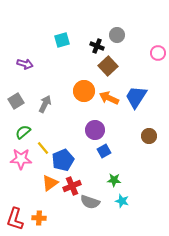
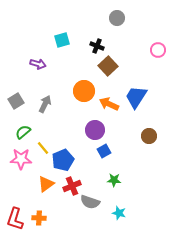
gray circle: moved 17 px up
pink circle: moved 3 px up
purple arrow: moved 13 px right
orange arrow: moved 6 px down
orange triangle: moved 4 px left, 1 px down
cyan star: moved 3 px left, 12 px down
